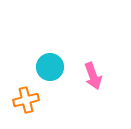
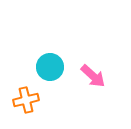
pink arrow: rotated 28 degrees counterclockwise
